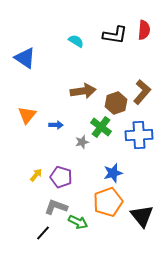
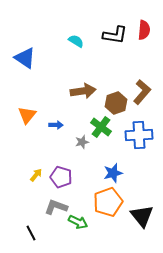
black line: moved 12 px left; rotated 70 degrees counterclockwise
